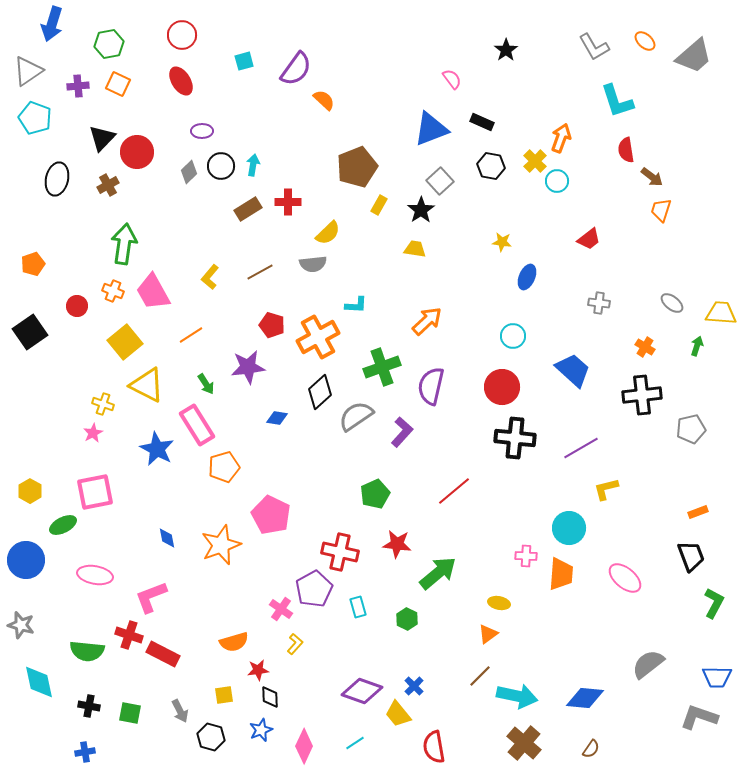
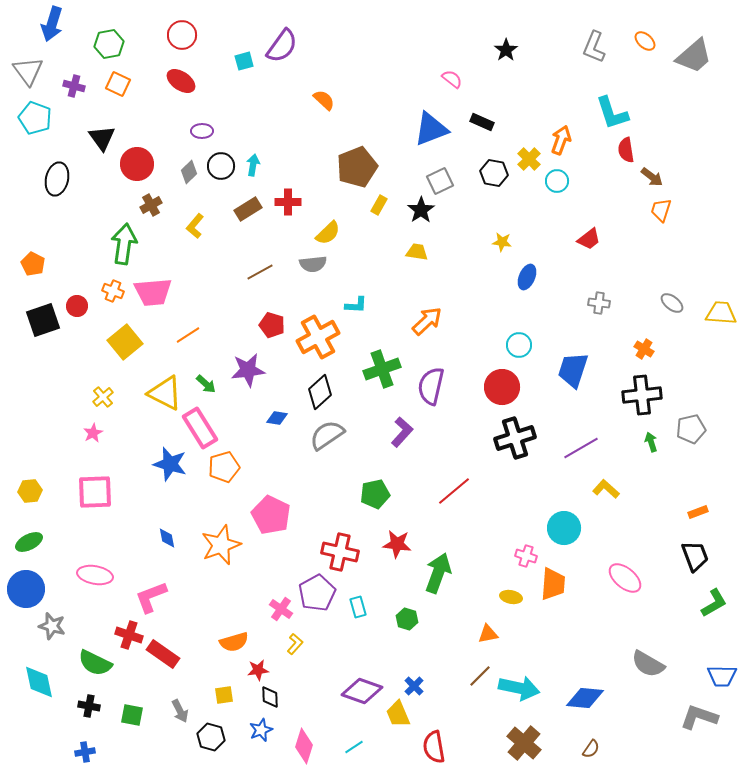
gray L-shape at (594, 47): rotated 52 degrees clockwise
purple semicircle at (296, 69): moved 14 px left, 23 px up
gray triangle at (28, 71): rotated 32 degrees counterclockwise
pink semicircle at (452, 79): rotated 15 degrees counterclockwise
red ellipse at (181, 81): rotated 24 degrees counterclockwise
purple cross at (78, 86): moved 4 px left; rotated 20 degrees clockwise
cyan L-shape at (617, 101): moved 5 px left, 12 px down
black triangle at (102, 138): rotated 20 degrees counterclockwise
orange arrow at (561, 138): moved 2 px down
red circle at (137, 152): moved 12 px down
yellow cross at (535, 161): moved 6 px left, 2 px up
black hexagon at (491, 166): moved 3 px right, 7 px down
gray square at (440, 181): rotated 16 degrees clockwise
brown cross at (108, 185): moved 43 px right, 20 px down
yellow trapezoid at (415, 249): moved 2 px right, 3 px down
orange pentagon at (33, 264): rotated 25 degrees counterclockwise
yellow L-shape at (210, 277): moved 15 px left, 51 px up
pink trapezoid at (153, 292): rotated 66 degrees counterclockwise
black square at (30, 332): moved 13 px right, 12 px up; rotated 16 degrees clockwise
orange line at (191, 335): moved 3 px left
cyan circle at (513, 336): moved 6 px right, 9 px down
green arrow at (697, 346): moved 46 px left, 96 px down; rotated 36 degrees counterclockwise
orange cross at (645, 347): moved 1 px left, 2 px down
purple star at (248, 367): moved 3 px down
green cross at (382, 367): moved 2 px down
blue trapezoid at (573, 370): rotated 114 degrees counterclockwise
green arrow at (206, 384): rotated 15 degrees counterclockwise
yellow triangle at (147, 385): moved 18 px right, 8 px down
yellow cross at (103, 404): moved 7 px up; rotated 30 degrees clockwise
gray semicircle at (356, 416): moved 29 px left, 19 px down
pink rectangle at (197, 425): moved 3 px right, 3 px down
black cross at (515, 438): rotated 24 degrees counterclockwise
blue star at (157, 449): moved 13 px right, 15 px down; rotated 12 degrees counterclockwise
yellow L-shape at (606, 489): rotated 56 degrees clockwise
yellow hexagon at (30, 491): rotated 25 degrees clockwise
pink square at (95, 492): rotated 9 degrees clockwise
green pentagon at (375, 494): rotated 12 degrees clockwise
green ellipse at (63, 525): moved 34 px left, 17 px down
cyan circle at (569, 528): moved 5 px left
pink cross at (526, 556): rotated 15 degrees clockwise
black trapezoid at (691, 556): moved 4 px right
blue circle at (26, 560): moved 29 px down
green arrow at (438, 573): rotated 30 degrees counterclockwise
orange trapezoid at (561, 574): moved 8 px left, 10 px down
purple pentagon at (314, 589): moved 3 px right, 4 px down
yellow ellipse at (499, 603): moved 12 px right, 6 px up
green L-shape at (714, 603): rotated 32 degrees clockwise
green hexagon at (407, 619): rotated 10 degrees counterclockwise
gray star at (21, 625): moved 31 px right, 1 px down
orange triangle at (488, 634): rotated 25 degrees clockwise
green semicircle at (87, 651): moved 8 px right, 12 px down; rotated 20 degrees clockwise
red rectangle at (163, 654): rotated 8 degrees clockwise
gray semicircle at (648, 664): rotated 112 degrees counterclockwise
blue trapezoid at (717, 677): moved 5 px right, 1 px up
cyan arrow at (517, 696): moved 2 px right, 8 px up
green square at (130, 713): moved 2 px right, 2 px down
yellow trapezoid at (398, 714): rotated 16 degrees clockwise
cyan line at (355, 743): moved 1 px left, 4 px down
pink diamond at (304, 746): rotated 8 degrees counterclockwise
